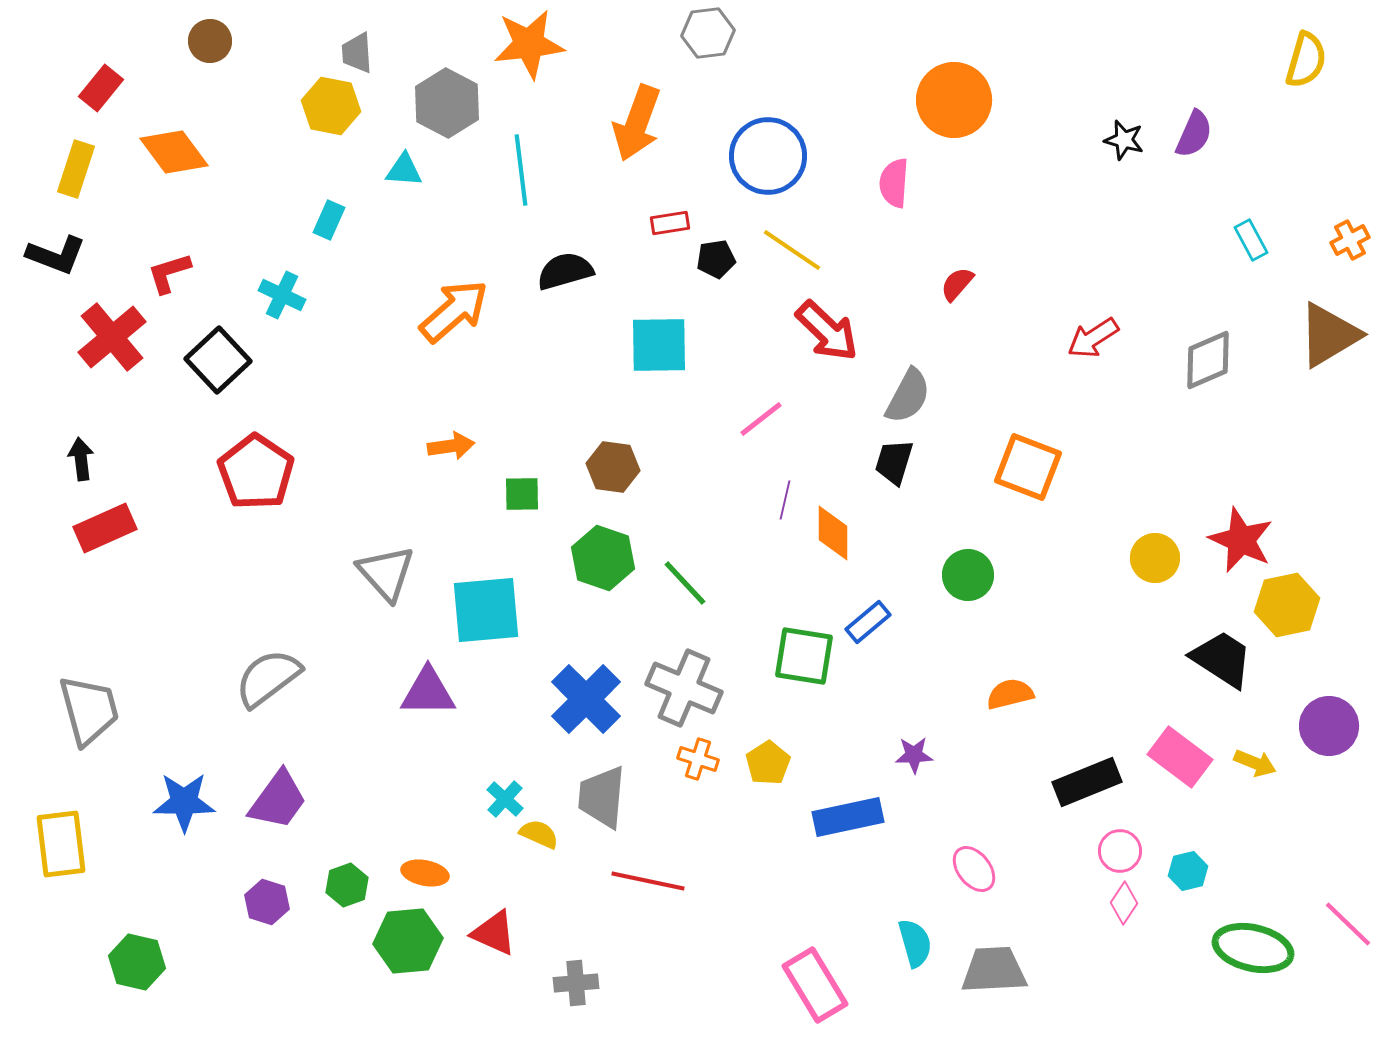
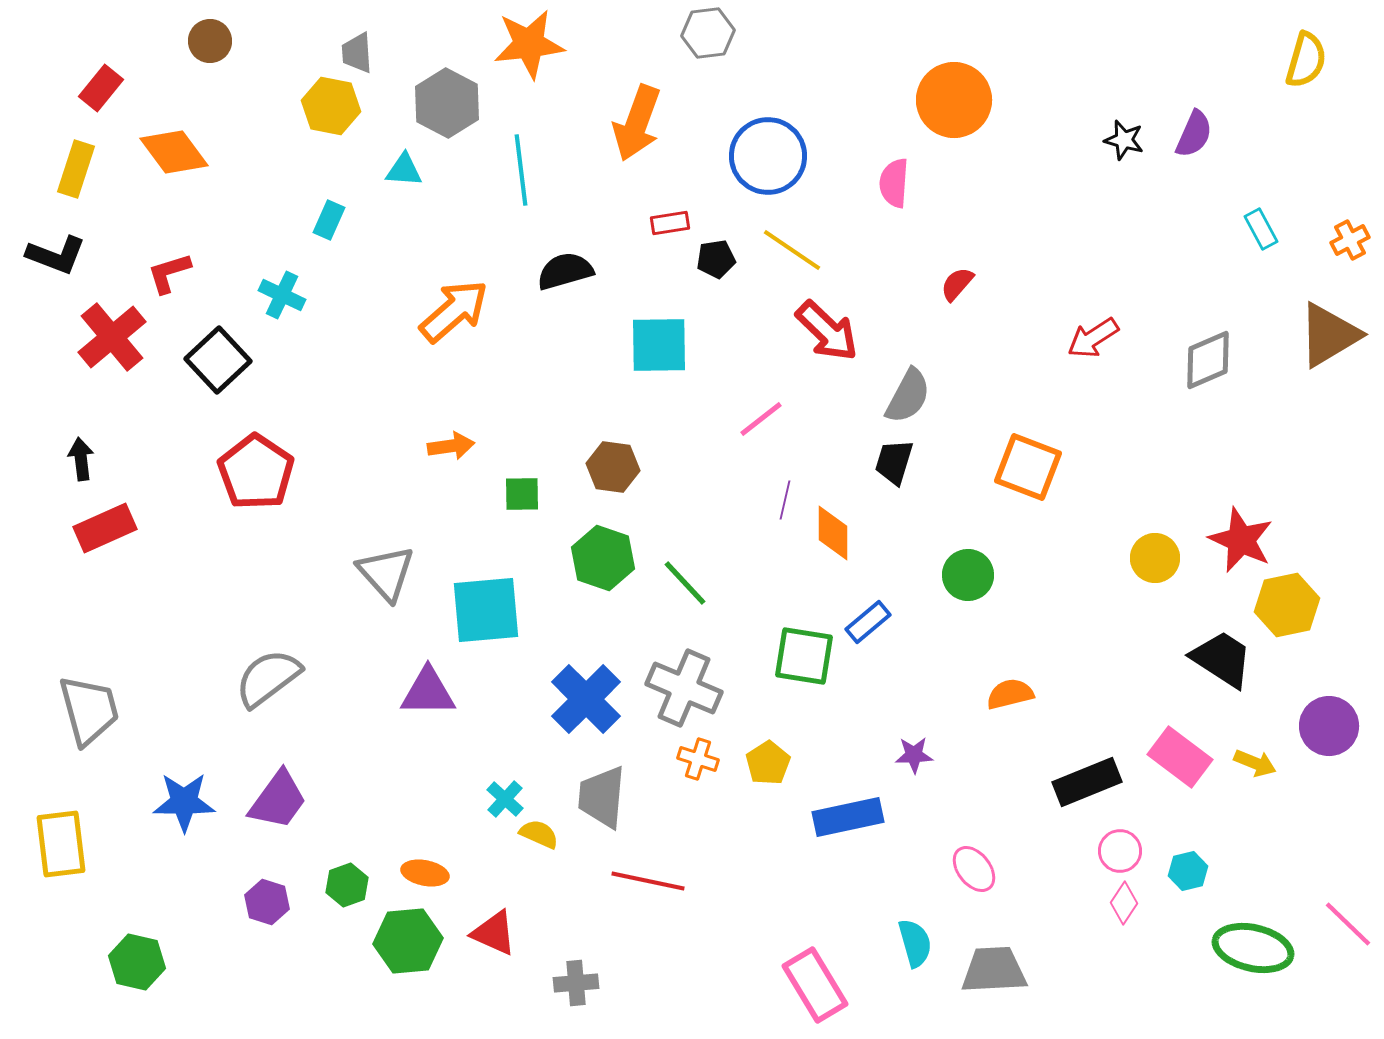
cyan rectangle at (1251, 240): moved 10 px right, 11 px up
